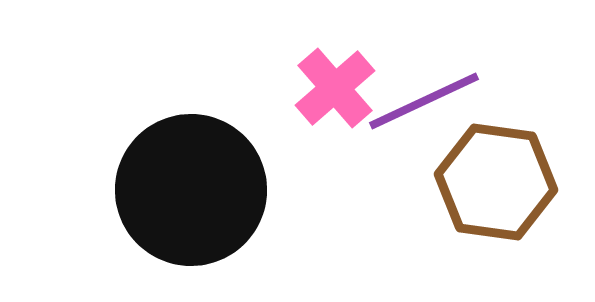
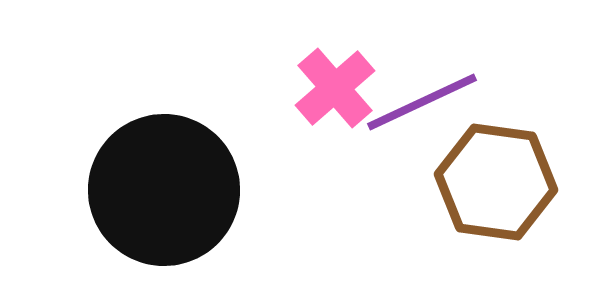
purple line: moved 2 px left, 1 px down
black circle: moved 27 px left
